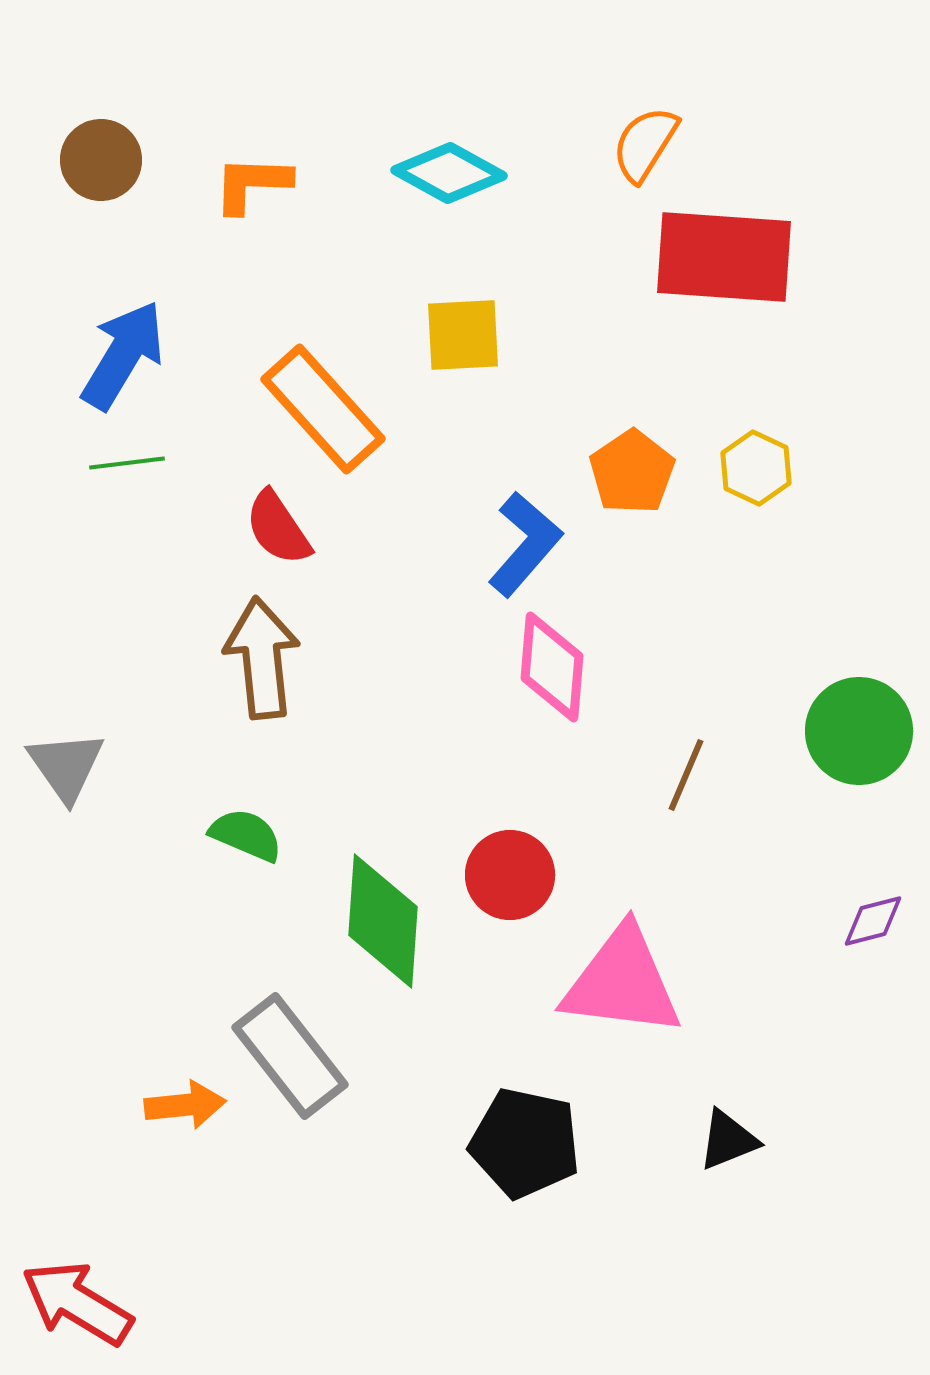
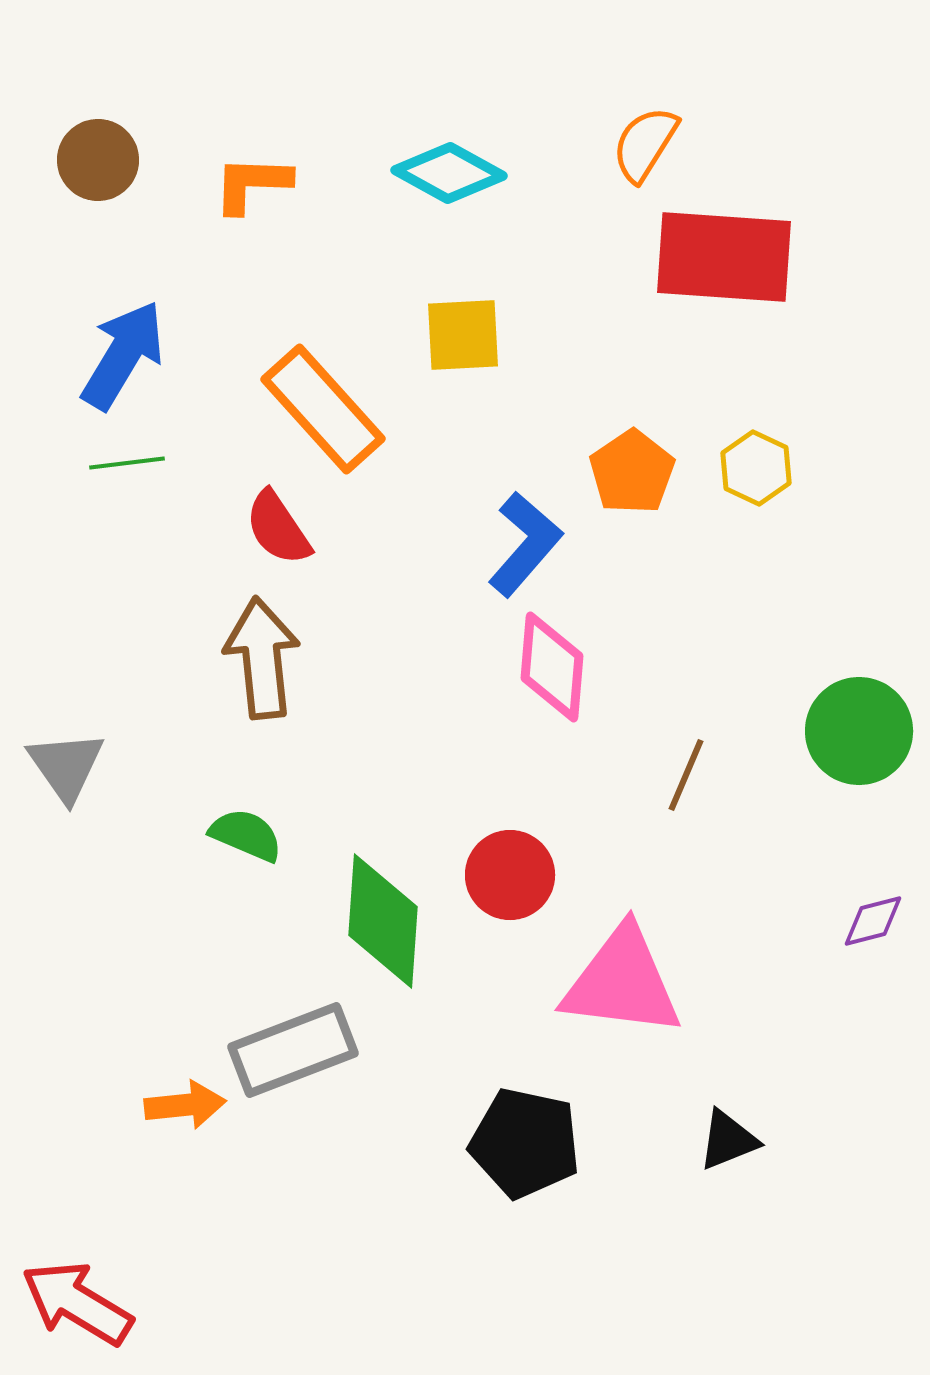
brown circle: moved 3 px left
gray rectangle: moved 3 px right, 6 px up; rotated 73 degrees counterclockwise
